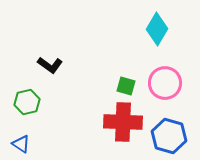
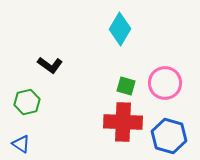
cyan diamond: moved 37 px left
